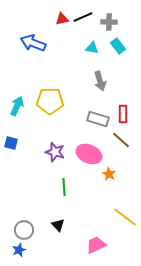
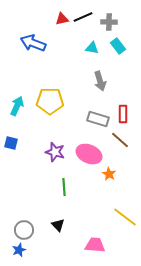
brown line: moved 1 px left
pink trapezoid: moved 1 px left; rotated 30 degrees clockwise
